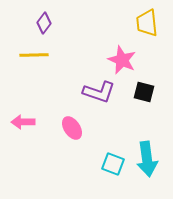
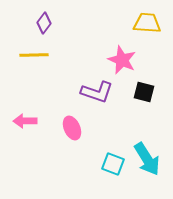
yellow trapezoid: rotated 100 degrees clockwise
purple L-shape: moved 2 px left
pink arrow: moved 2 px right, 1 px up
pink ellipse: rotated 10 degrees clockwise
cyan arrow: rotated 24 degrees counterclockwise
